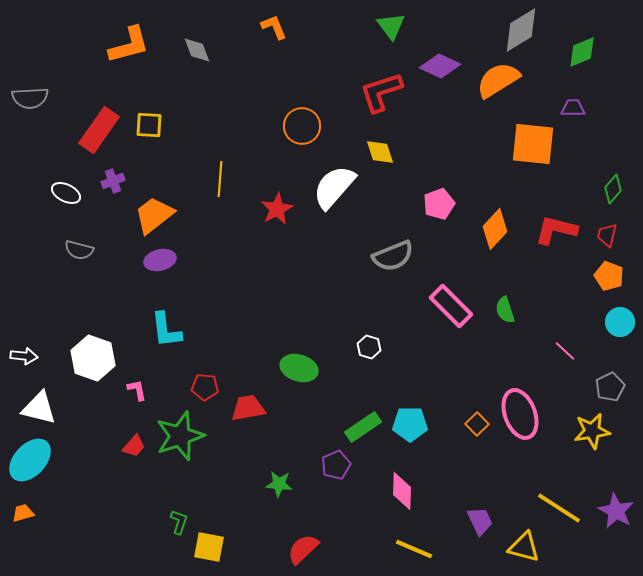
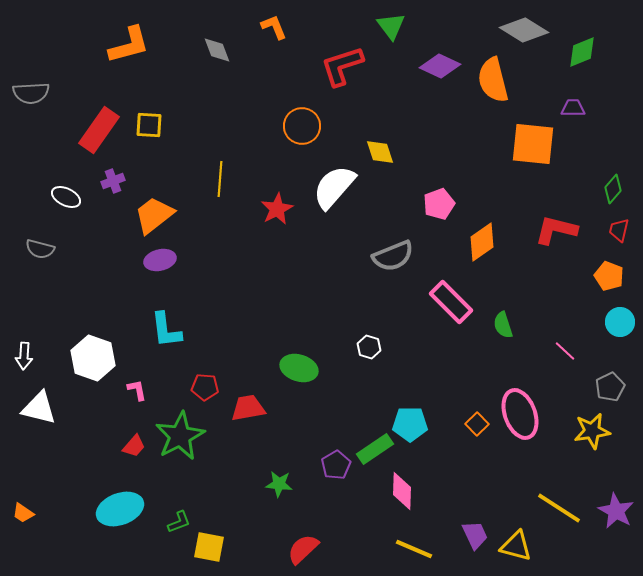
gray diamond at (521, 30): moved 3 px right; rotated 63 degrees clockwise
gray diamond at (197, 50): moved 20 px right
orange semicircle at (498, 80): moved 5 px left; rotated 72 degrees counterclockwise
red L-shape at (381, 92): moved 39 px left, 26 px up
gray semicircle at (30, 98): moved 1 px right, 5 px up
white ellipse at (66, 193): moved 4 px down
orange diamond at (495, 229): moved 13 px left, 13 px down; rotated 12 degrees clockwise
red trapezoid at (607, 235): moved 12 px right, 5 px up
gray semicircle at (79, 250): moved 39 px left, 1 px up
pink rectangle at (451, 306): moved 4 px up
green semicircle at (505, 310): moved 2 px left, 15 px down
white arrow at (24, 356): rotated 88 degrees clockwise
green rectangle at (363, 427): moved 12 px right, 22 px down
green star at (180, 436): rotated 9 degrees counterclockwise
cyan ellipse at (30, 460): moved 90 px right, 49 px down; rotated 27 degrees clockwise
purple pentagon at (336, 465): rotated 8 degrees counterclockwise
orange trapezoid at (23, 513): rotated 130 degrees counterclockwise
purple trapezoid at (480, 521): moved 5 px left, 14 px down
green L-shape at (179, 522): rotated 50 degrees clockwise
yellow triangle at (524, 547): moved 8 px left, 1 px up
